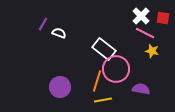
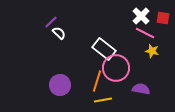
purple line: moved 8 px right, 2 px up; rotated 16 degrees clockwise
white semicircle: rotated 24 degrees clockwise
pink circle: moved 1 px up
purple circle: moved 2 px up
